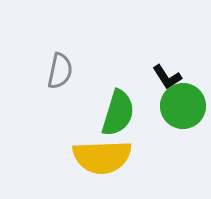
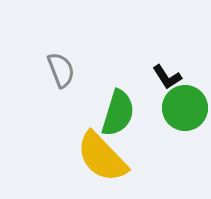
gray semicircle: moved 1 px right, 1 px up; rotated 33 degrees counterclockwise
green circle: moved 2 px right, 2 px down
yellow semicircle: rotated 48 degrees clockwise
